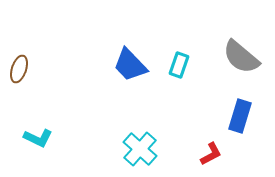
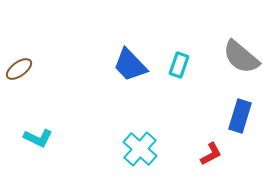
brown ellipse: rotated 36 degrees clockwise
